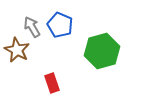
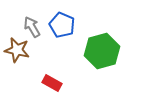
blue pentagon: moved 2 px right
brown star: rotated 15 degrees counterclockwise
red rectangle: rotated 42 degrees counterclockwise
